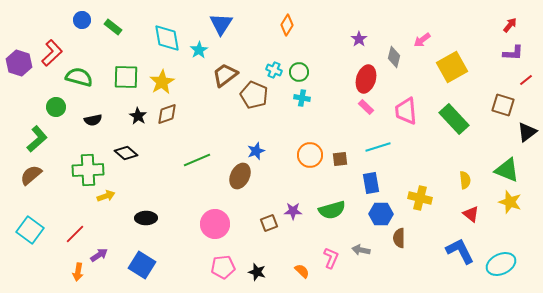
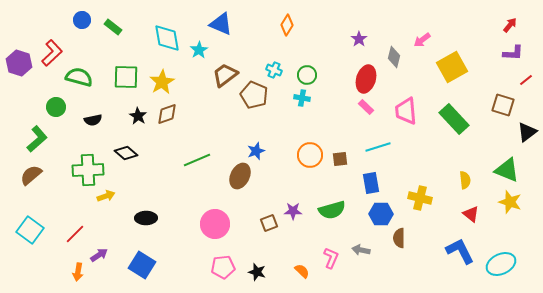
blue triangle at (221, 24): rotated 40 degrees counterclockwise
green circle at (299, 72): moved 8 px right, 3 px down
